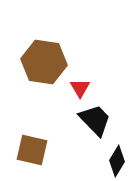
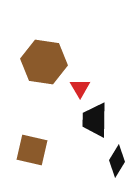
black trapezoid: rotated 135 degrees counterclockwise
